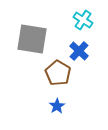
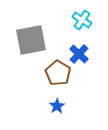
cyan cross: moved 1 px left
gray square: moved 1 px left, 1 px down; rotated 20 degrees counterclockwise
blue cross: moved 3 px down
